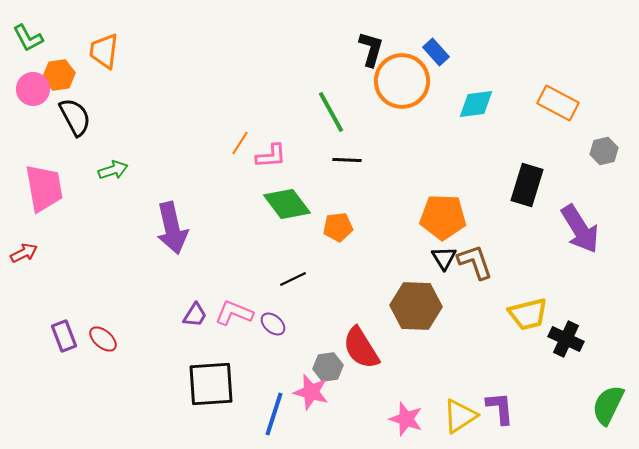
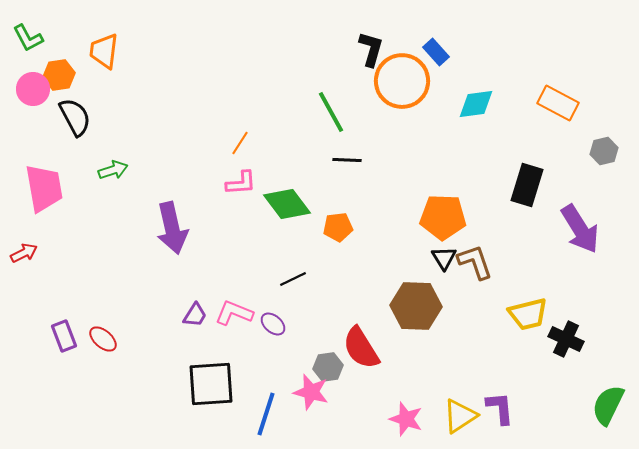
pink L-shape at (271, 156): moved 30 px left, 27 px down
blue line at (274, 414): moved 8 px left
